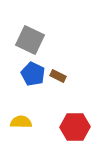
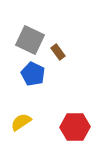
brown rectangle: moved 24 px up; rotated 28 degrees clockwise
yellow semicircle: rotated 35 degrees counterclockwise
